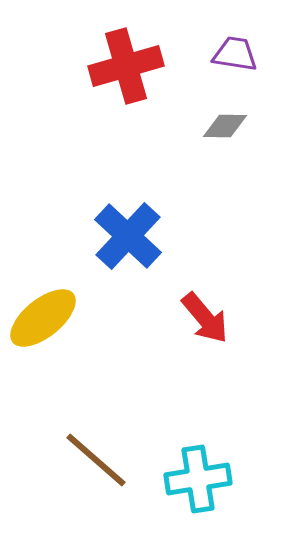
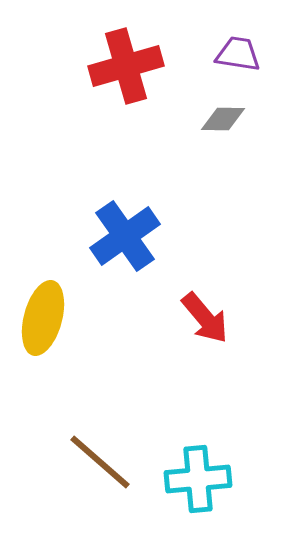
purple trapezoid: moved 3 px right
gray diamond: moved 2 px left, 7 px up
blue cross: moved 3 px left; rotated 12 degrees clockwise
yellow ellipse: rotated 36 degrees counterclockwise
brown line: moved 4 px right, 2 px down
cyan cross: rotated 4 degrees clockwise
